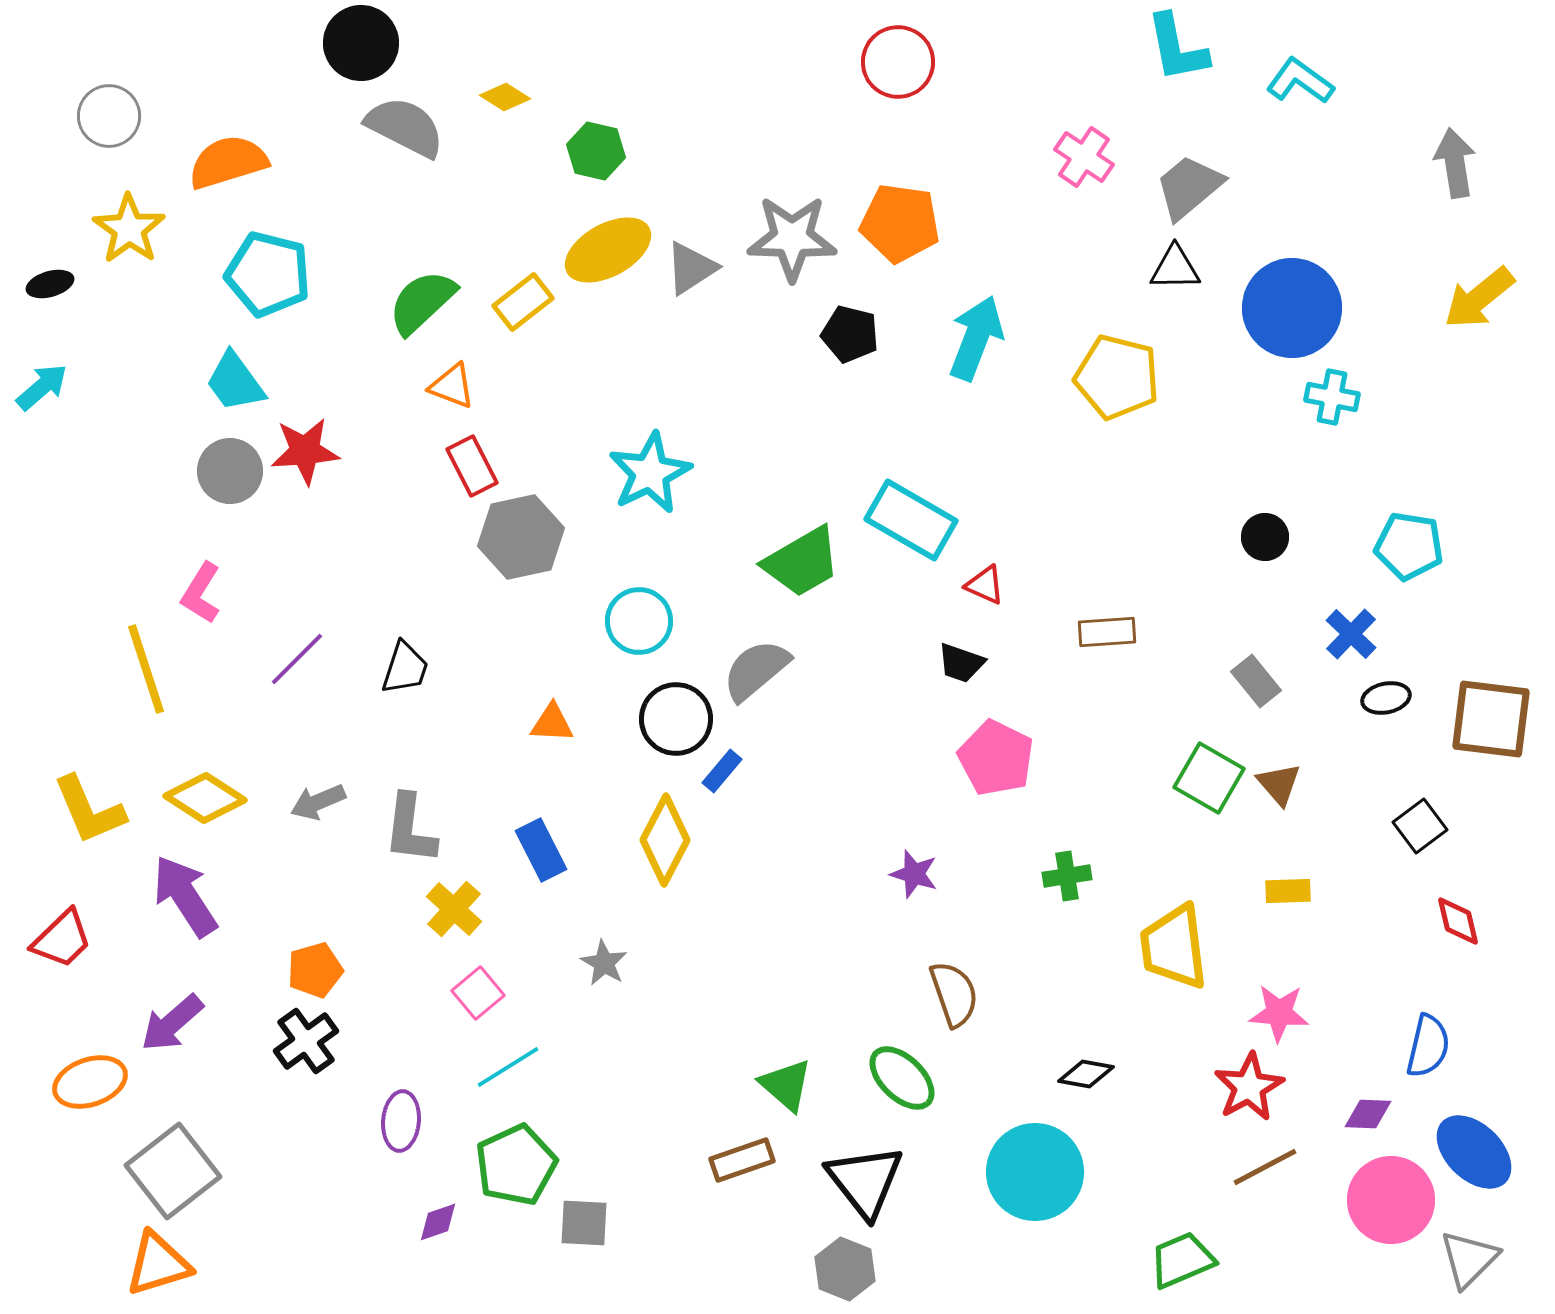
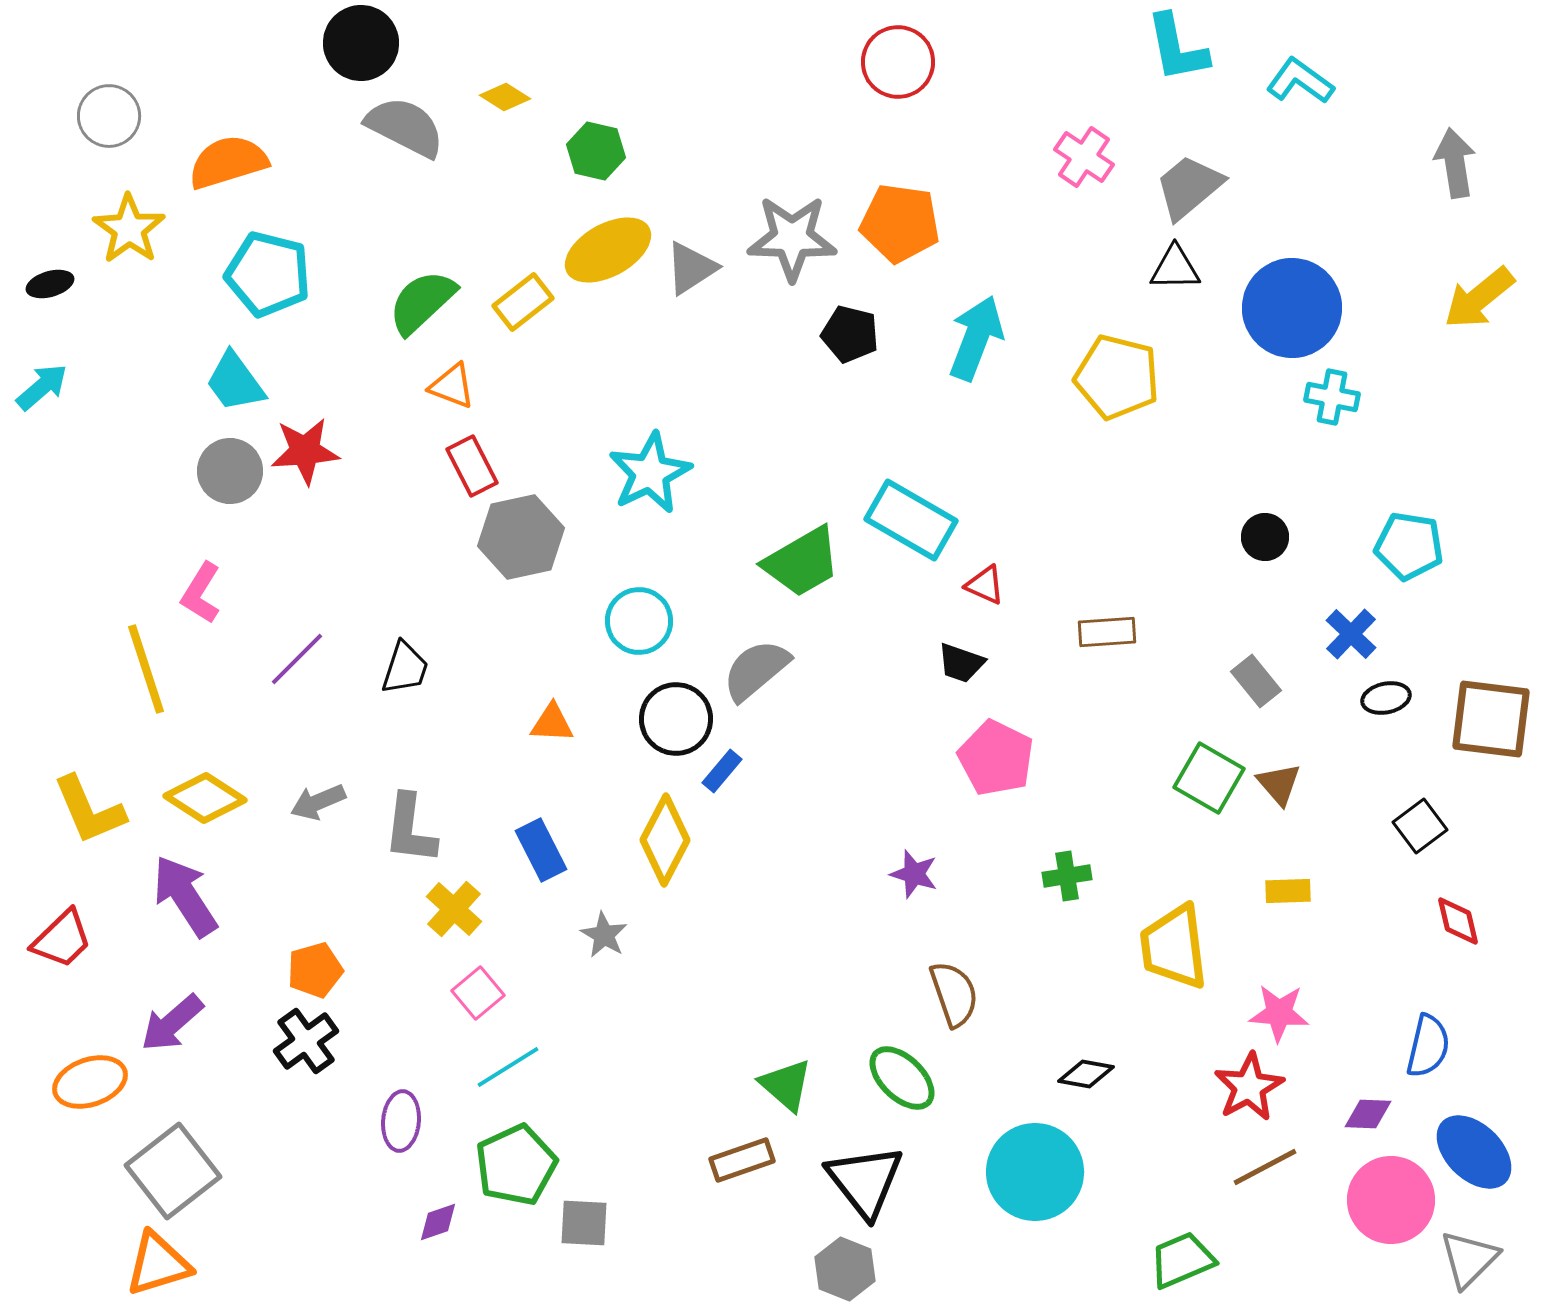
gray star at (604, 963): moved 28 px up
